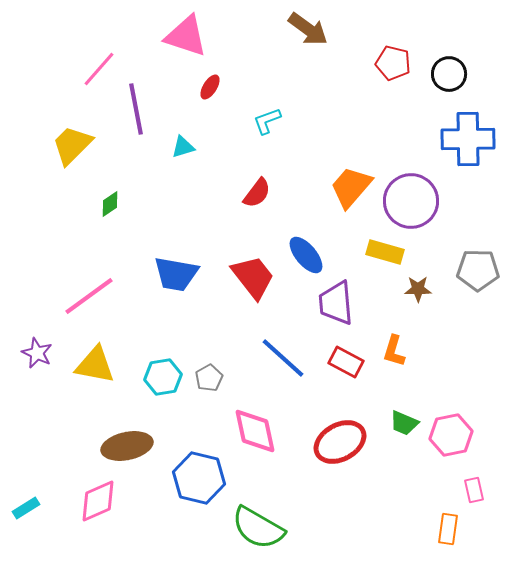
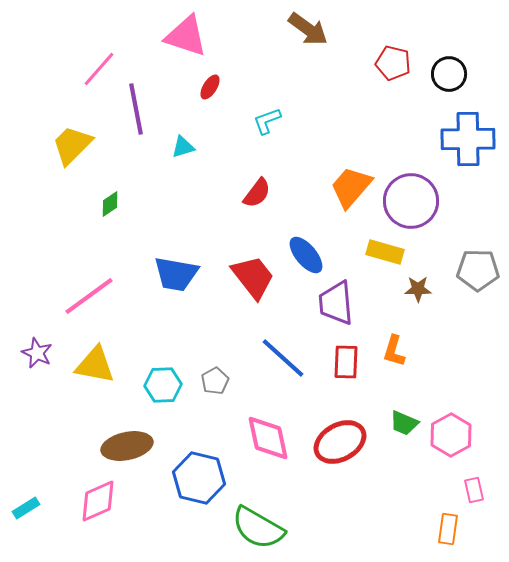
red rectangle at (346, 362): rotated 64 degrees clockwise
cyan hexagon at (163, 377): moved 8 px down; rotated 6 degrees clockwise
gray pentagon at (209, 378): moved 6 px right, 3 px down
pink diamond at (255, 431): moved 13 px right, 7 px down
pink hexagon at (451, 435): rotated 18 degrees counterclockwise
